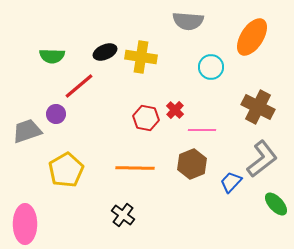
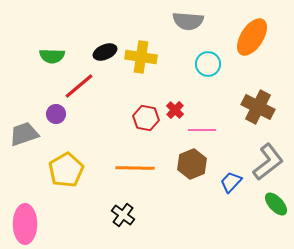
cyan circle: moved 3 px left, 3 px up
gray trapezoid: moved 3 px left, 3 px down
gray L-shape: moved 6 px right, 3 px down
